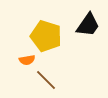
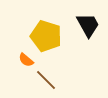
black trapezoid: rotated 64 degrees counterclockwise
orange semicircle: moved 1 px left; rotated 49 degrees clockwise
